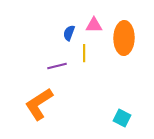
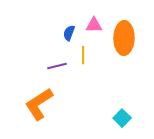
yellow line: moved 1 px left, 2 px down
cyan square: rotated 18 degrees clockwise
